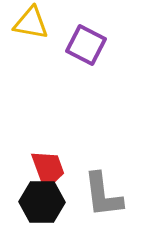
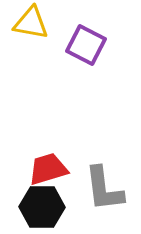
red trapezoid: rotated 87 degrees counterclockwise
gray L-shape: moved 1 px right, 6 px up
black hexagon: moved 5 px down
